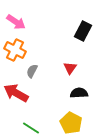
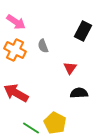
gray semicircle: moved 11 px right, 25 px up; rotated 48 degrees counterclockwise
yellow pentagon: moved 16 px left
